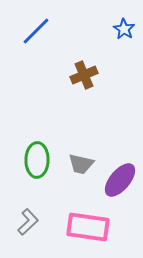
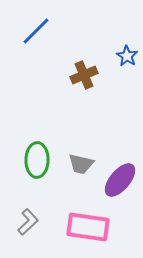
blue star: moved 3 px right, 27 px down
